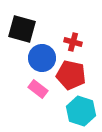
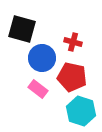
red pentagon: moved 1 px right, 2 px down
